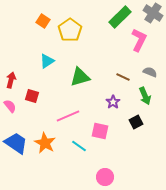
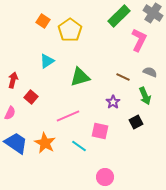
green rectangle: moved 1 px left, 1 px up
red arrow: moved 2 px right
red square: moved 1 px left, 1 px down; rotated 24 degrees clockwise
pink semicircle: moved 7 px down; rotated 64 degrees clockwise
